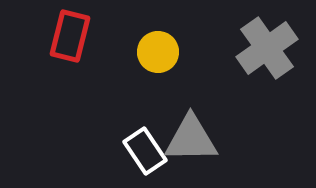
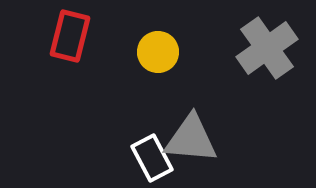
gray triangle: rotated 6 degrees clockwise
white rectangle: moved 7 px right, 7 px down; rotated 6 degrees clockwise
